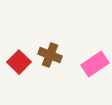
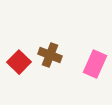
pink rectangle: rotated 32 degrees counterclockwise
